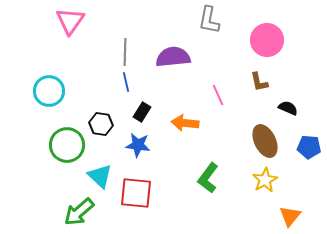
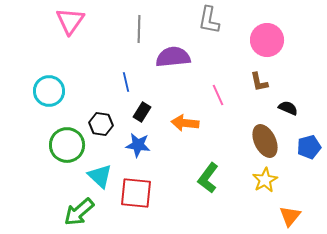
gray line: moved 14 px right, 23 px up
blue pentagon: rotated 20 degrees counterclockwise
